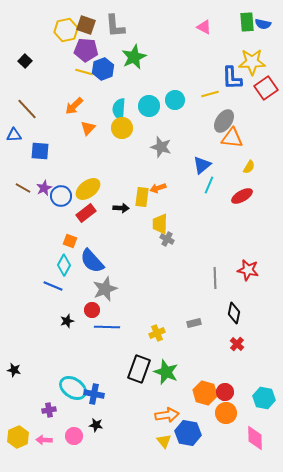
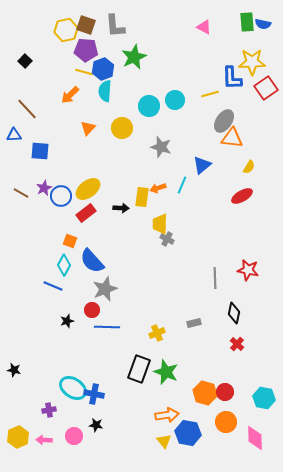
orange arrow at (74, 106): moved 4 px left, 11 px up
cyan semicircle at (119, 109): moved 14 px left, 18 px up
cyan line at (209, 185): moved 27 px left
brown line at (23, 188): moved 2 px left, 5 px down
orange circle at (226, 413): moved 9 px down
